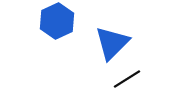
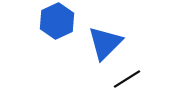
blue triangle: moved 7 px left
